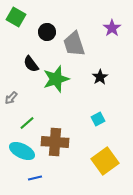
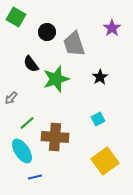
brown cross: moved 5 px up
cyan ellipse: rotated 30 degrees clockwise
blue line: moved 1 px up
